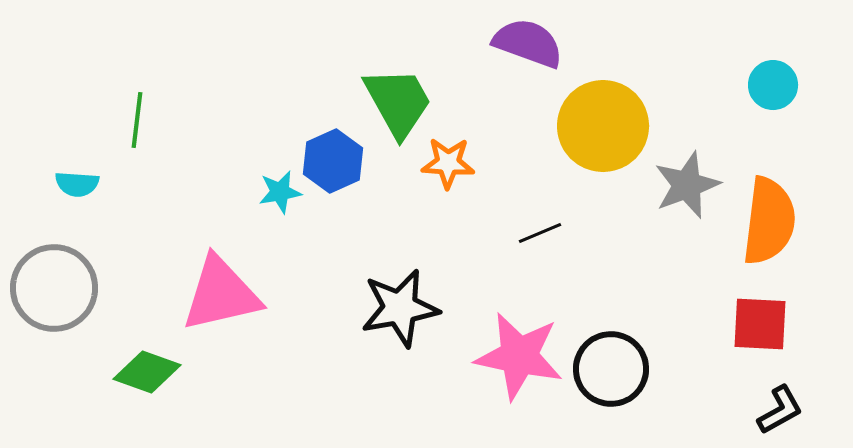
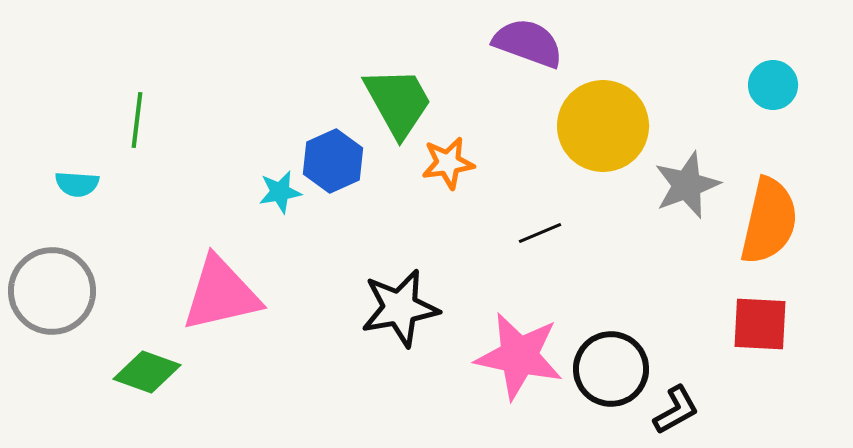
orange star: rotated 12 degrees counterclockwise
orange semicircle: rotated 6 degrees clockwise
gray circle: moved 2 px left, 3 px down
black L-shape: moved 104 px left
